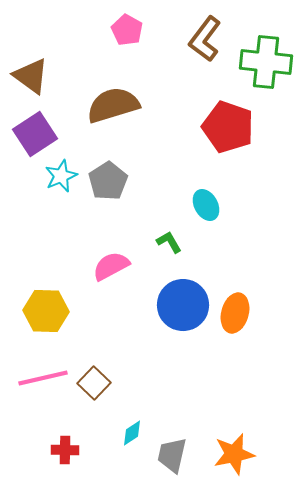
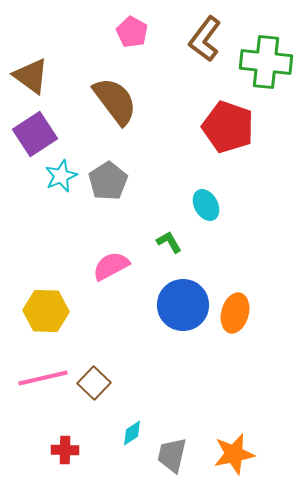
pink pentagon: moved 5 px right, 2 px down
brown semicircle: moved 2 px right, 4 px up; rotated 70 degrees clockwise
